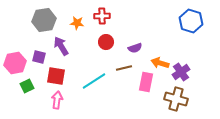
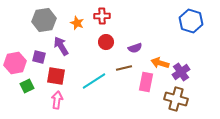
orange star: rotated 16 degrees clockwise
